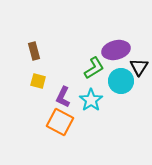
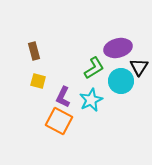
purple ellipse: moved 2 px right, 2 px up
cyan star: rotated 10 degrees clockwise
orange square: moved 1 px left, 1 px up
